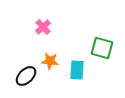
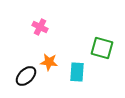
pink cross: moved 3 px left; rotated 21 degrees counterclockwise
orange star: moved 1 px left, 1 px down
cyan rectangle: moved 2 px down
